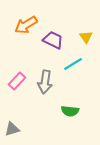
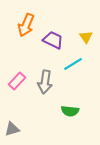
orange arrow: rotated 35 degrees counterclockwise
